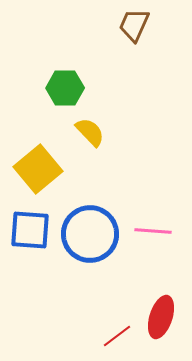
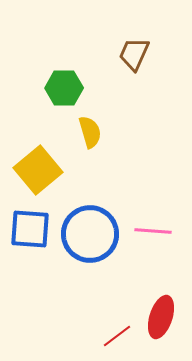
brown trapezoid: moved 29 px down
green hexagon: moved 1 px left
yellow semicircle: rotated 28 degrees clockwise
yellow square: moved 1 px down
blue square: moved 1 px up
